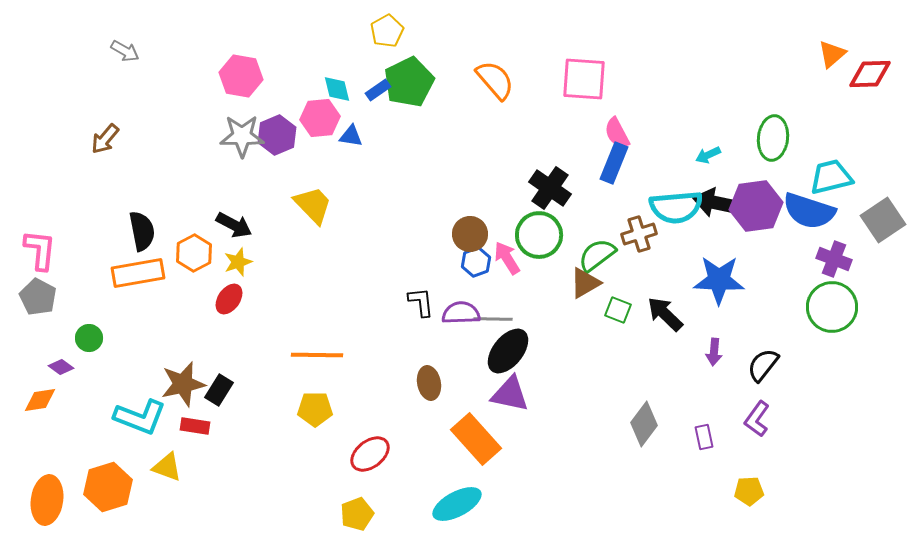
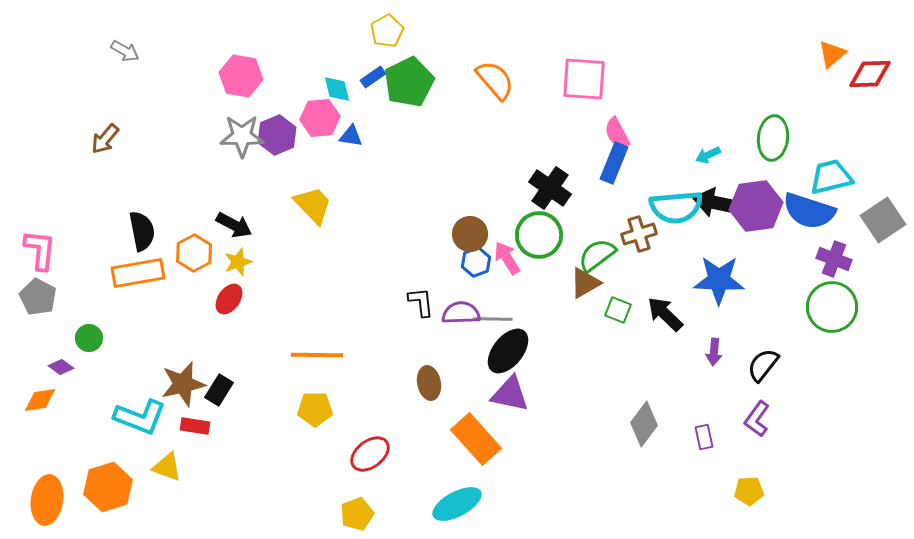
blue rectangle at (378, 90): moved 5 px left, 13 px up
